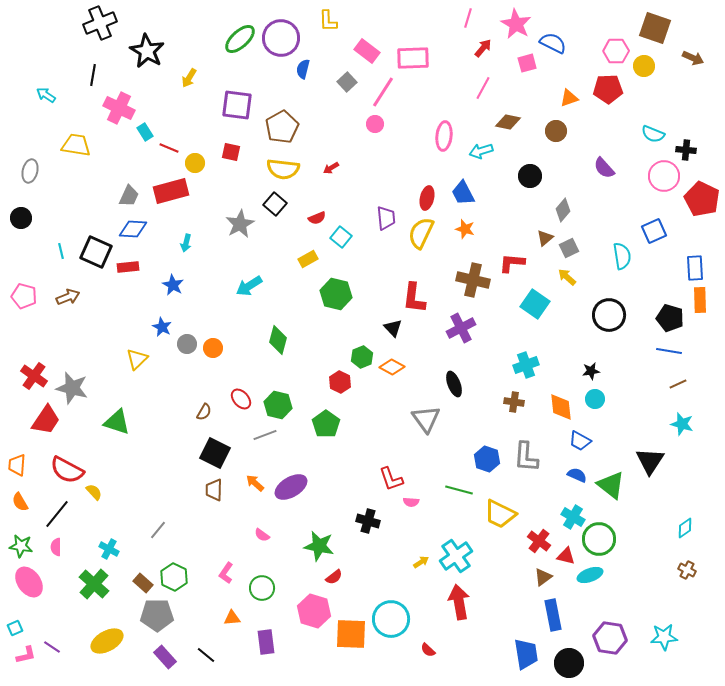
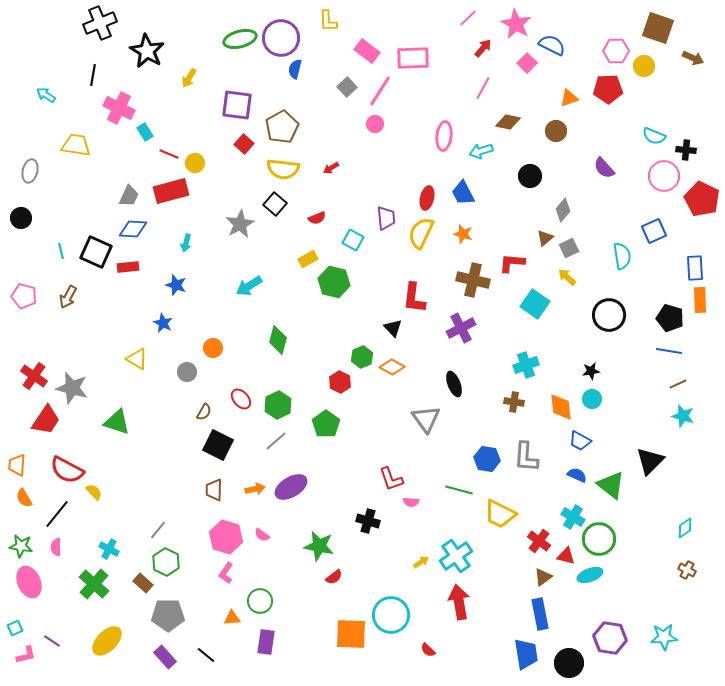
pink line at (468, 18): rotated 30 degrees clockwise
brown square at (655, 28): moved 3 px right
green ellipse at (240, 39): rotated 28 degrees clockwise
blue semicircle at (553, 43): moved 1 px left, 2 px down
pink square at (527, 63): rotated 30 degrees counterclockwise
blue semicircle at (303, 69): moved 8 px left
gray square at (347, 82): moved 5 px down
pink line at (383, 92): moved 3 px left, 1 px up
cyan semicircle at (653, 134): moved 1 px right, 2 px down
red line at (169, 148): moved 6 px down
red square at (231, 152): moved 13 px right, 8 px up; rotated 30 degrees clockwise
orange star at (465, 229): moved 2 px left, 5 px down
cyan square at (341, 237): moved 12 px right, 3 px down; rotated 10 degrees counterclockwise
blue star at (173, 285): moved 3 px right; rotated 10 degrees counterclockwise
green hexagon at (336, 294): moved 2 px left, 12 px up
brown arrow at (68, 297): rotated 140 degrees clockwise
blue star at (162, 327): moved 1 px right, 4 px up
gray circle at (187, 344): moved 28 px down
yellow triangle at (137, 359): rotated 45 degrees counterclockwise
cyan circle at (595, 399): moved 3 px left
green hexagon at (278, 405): rotated 20 degrees clockwise
cyan star at (682, 424): moved 1 px right, 8 px up
gray line at (265, 435): moved 11 px right, 6 px down; rotated 20 degrees counterclockwise
black square at (215, 453): moved 3 px right, 8 px up
blue hexagon at (487, 459): rotated 10 degrees counterclockwise
black triangle at (650, 461): rotated 12 degrees clockwise
orange arrow at (255, 483): moved 6 px down; rotated 126 degrees clockwise
orange semicircle at (20, 502): moved 4 px right, 4 px up
green hexagon at (174, 577): moved 8 px left, 15 px up
pink ellipse at (29, 582): rotated 12 degrees clockwise
green circle at (262, 588): moved 2 px left, 13 px down
pink hexagon at (314, 611): moved 88 px left, 74 px up
gray pentagon at (157, 615): moved 11 px right
blue rectangle at (553, 615): moved 13 px left, 1 px up
cyan circle at (391, 619): moved 4 px up
yellow ellipse at (107, 641): rotated 16 degrees counterclockwise
purple rectangle at (266, 642): rotated 15 degrees clockwise
purple line at (52, 647): moved 6 px up
